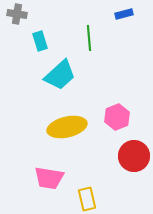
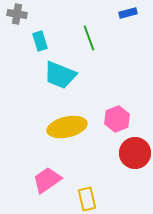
blue rectangle: moved 4 px right, 1 px up
green line: rotated 15 degrees counterclockwise
cyan trapezoid: rotated 64 degrees clockwise
pink hexagon: moved 2 px down
red circle: moved 1 px right, 3 px up
pink trapezoid: moved 2 px left, 2 px down; rotated 136 degrees clockwise
